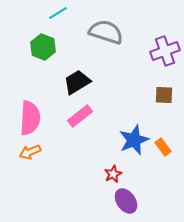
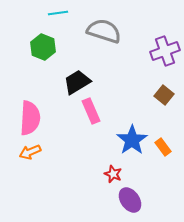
cyan line: rotated 24 degrees clockwise
gray semicircle: moved 2 px left, 1 px up
brown square: rotated 36 degrees clockwise
pink rectangle: moved 11 px right, 5 px up; rotated 75 degrees counterclockwise
blue star: moved 2 px left; rotated 12 degrees counterclockwise
red star: rotated 24 degrees counterclockwise
purple ellipse: moved 4 px right, 1 px up
